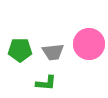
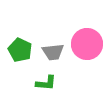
pink circle: moved 2 px left
green pentagon: rotated 25 degrees clockwise
